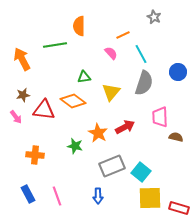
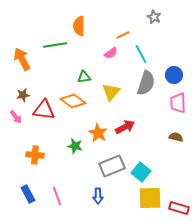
pink semicircle: rotated 96 degrees clockwise
blue circle: moved 4 px left, 3 px down
gray semicircle: moved 2 px right
pink trapezoid: moved 18 px right, 14 px up
